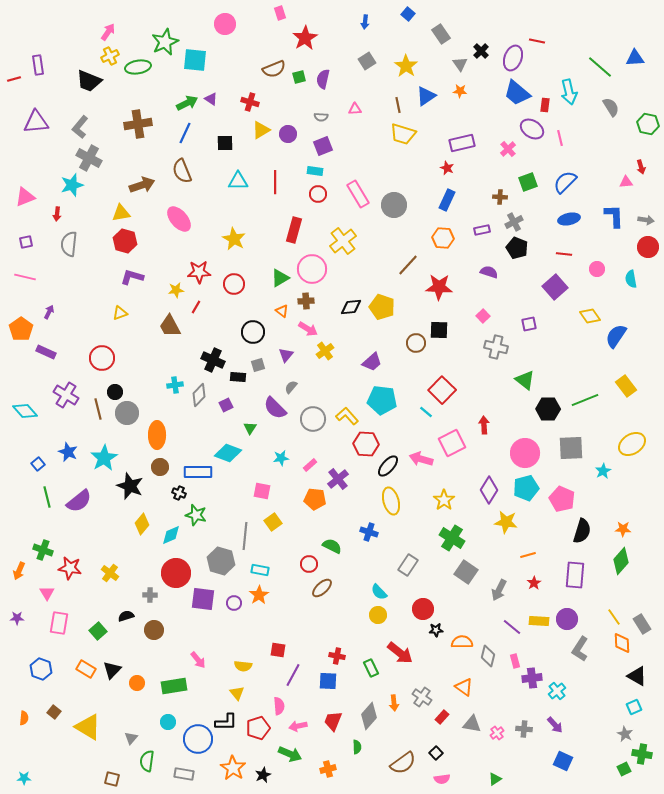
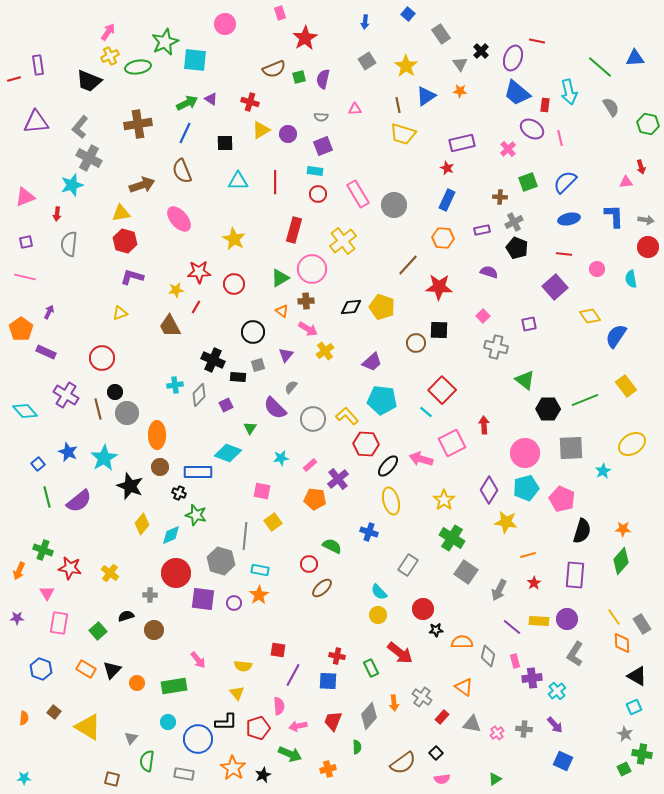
gray L-shape at (580, 649): moved 5 px left, 5 px down
